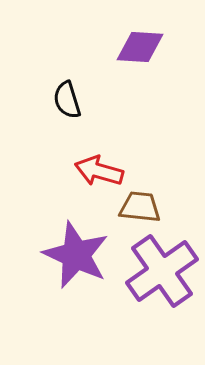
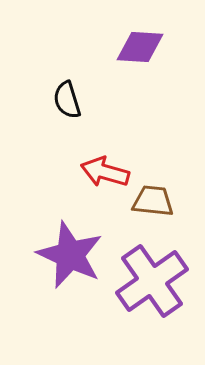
red arrow: moved 6 px right, 1 px down
brown trapezoid: moved 13 px right, 6 px up
purple star: moved 6 px left
purple cross: moved 10 px left, 10 px down
